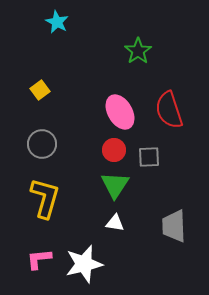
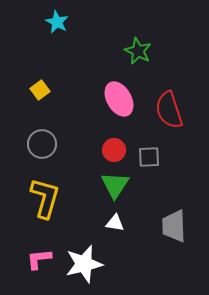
green star: rotated 12 degrees counterclockwise
pink ellipse: moved 1 px left, 13 px up
